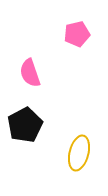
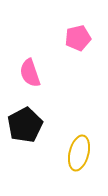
pink pentagon: moved 1 px right, 4 px down
